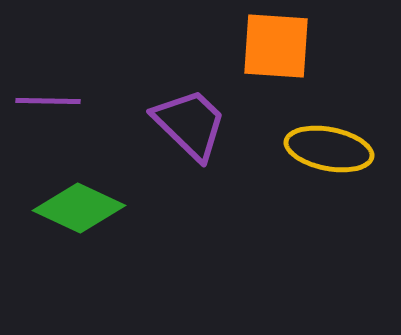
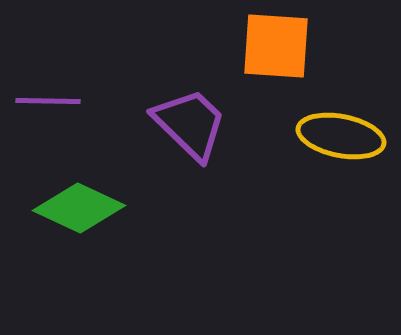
yellow ellipse: moved 12 px right, 13 px up
